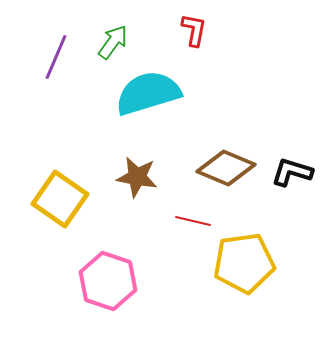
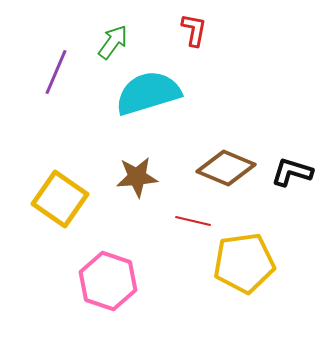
purple line: moved 15 px down
brown star: rotated 15 degrees counterclockwise
